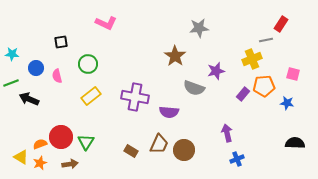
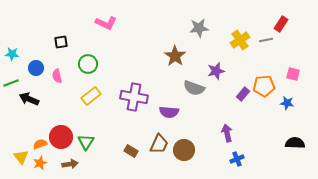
yellow cross: moved 12 px left, 19 px up; rotated 12 degrees counterclockwise
purple cross: moved 1 px left
yellow triangle: rotated 21 degrees clockwise
